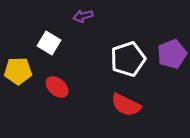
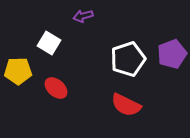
red ellipse: moved 1 px left, 1 px down
